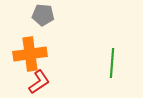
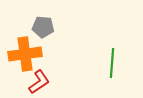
gray pentagon: moved 12 px down
orange cross: moved 5 px left
